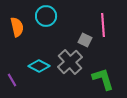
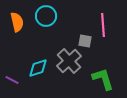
orange semicircle: moved 5 px up
gray square: moved 1 px down; rotated 16 degrees counterclockwise
gray cross: moved 1 px left, 1 px up
cyan diamond: moved 1 px left, 2 px down; rotated 45 degrees counterclockwise
purple line: rotated 32 degrees counterclockwise
